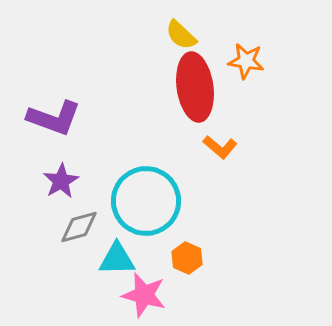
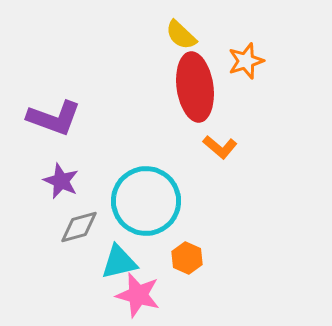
orange star: rotated 27 degrees counterclockwise
purple star: rotated 18 degrees counterclockwise
cyan triangle: moved 2 px right, 3 px down; rotated 12 degrees counterclockwise
pink star: moved 6 px left
